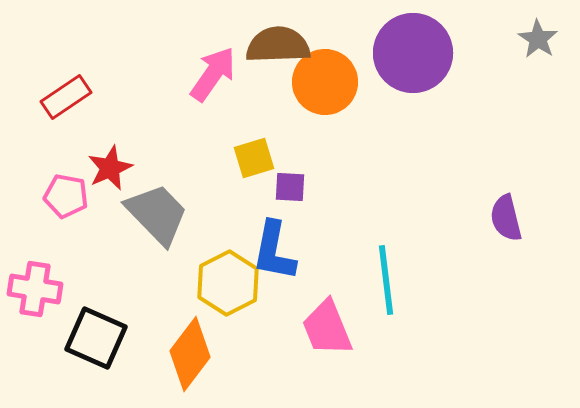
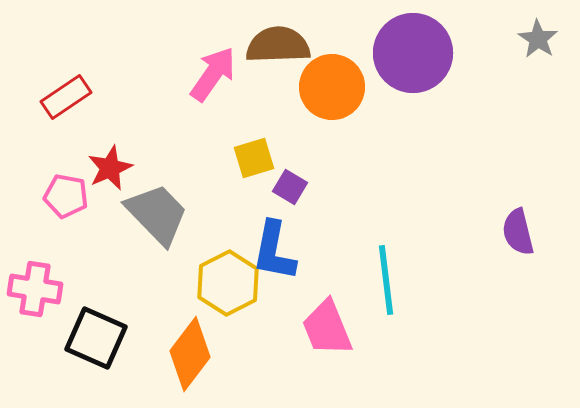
orange circle: moved 7 px right, 5 px down
purple square: rotated 28 degrees clockwise
purple semicircle: moved 12 px right, 14 px down
